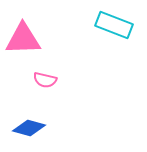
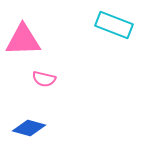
pink triangle: moved 1 px down
pink semicircle: moved 1 px left, 1 px up
